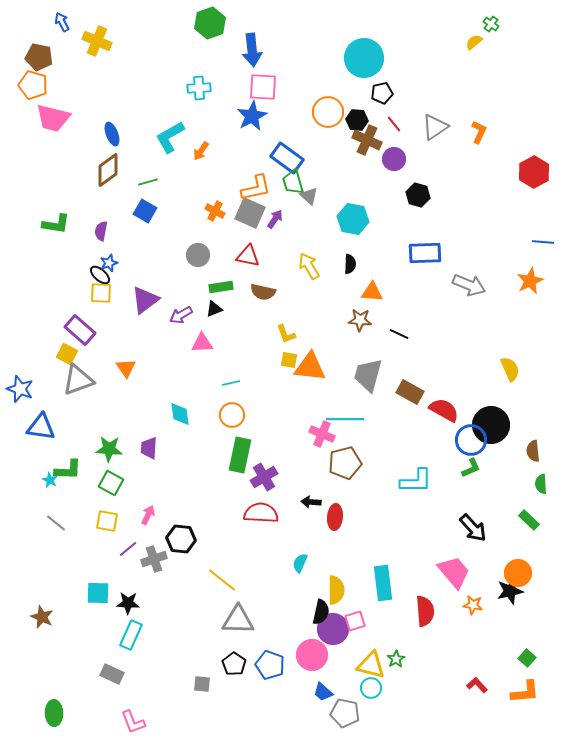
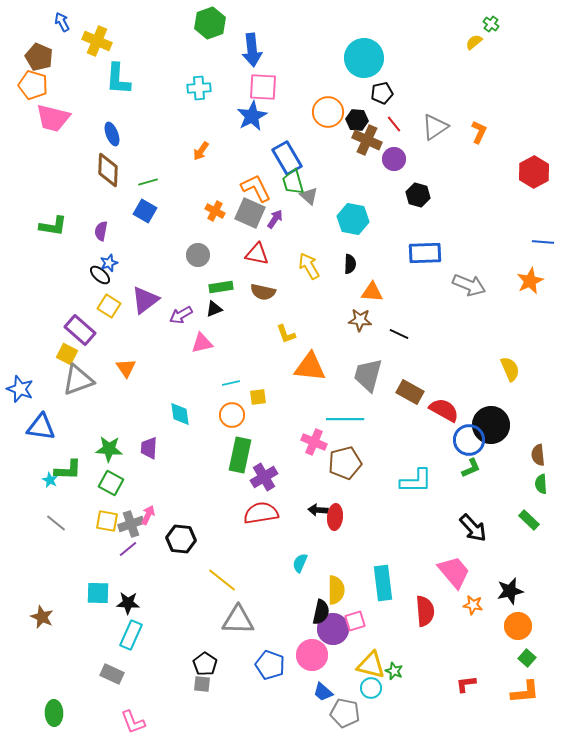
brown pentagon at (39, 57): rotated 12 degrees clockwise
cyan L-shape at (170, 137): moved 52 px left, 58 px up; rotated 56 degrees counterclockwise
blue rectangle at (287, 158): rotated 24 degrees clockwise
brown diamond at (108, 170): rotated 52 degrees counterclockwise
orange L-shape at (256, 188): rotated 104 degrees counterclockwise
green L-shape at (56, 224): moved 3 px left, 2 px down
red triangle at (248, 256): moved 9 px right, 2 px up
yellow square at (101, 293): moved 8 px right, 13 px down; rotated 30 degrees clockwise
pink triangle at (202, 343): rotated 10 degrees counterclockwise
yellow square at (289, 360): moved 31 px left, 37 px down; rotated 18 degrees counterclockwise
pink cross at (322, 434): moved 8 px left, 8 px down
blue circle at (471, 440): moved 2 px left
brown semicircle at (533, 451): moved 5 px right, 4 px down
black arrow at (311, 502): moved 7 px right, 8 px down
red semicircle at (261, 513): rotated 12 degrees counterclockwise
gray cross at (154, 559): moved 23 px left, 35 px up
orange circle at (518, 573): moved 53 px down
green star at (396, 659): moved 2 px left, 12 px down; rotated 18 degrees counterclockwise
black pentagon at (234, 664): moved 29 px left
red L-shape at (477, 685): moved 11 px left, 1 px up; rotated 55 degrees counterclockwise
